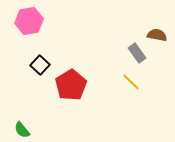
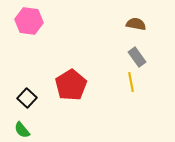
pink hexagon: rotated 16 degrees clockwise
brown semicircle: moved 21 px left, 11 px up
gray rectangle: moved 4 px down
black square: moved 13 px left, 33 px down
yellow line: rotated 36 degrees clockwise
